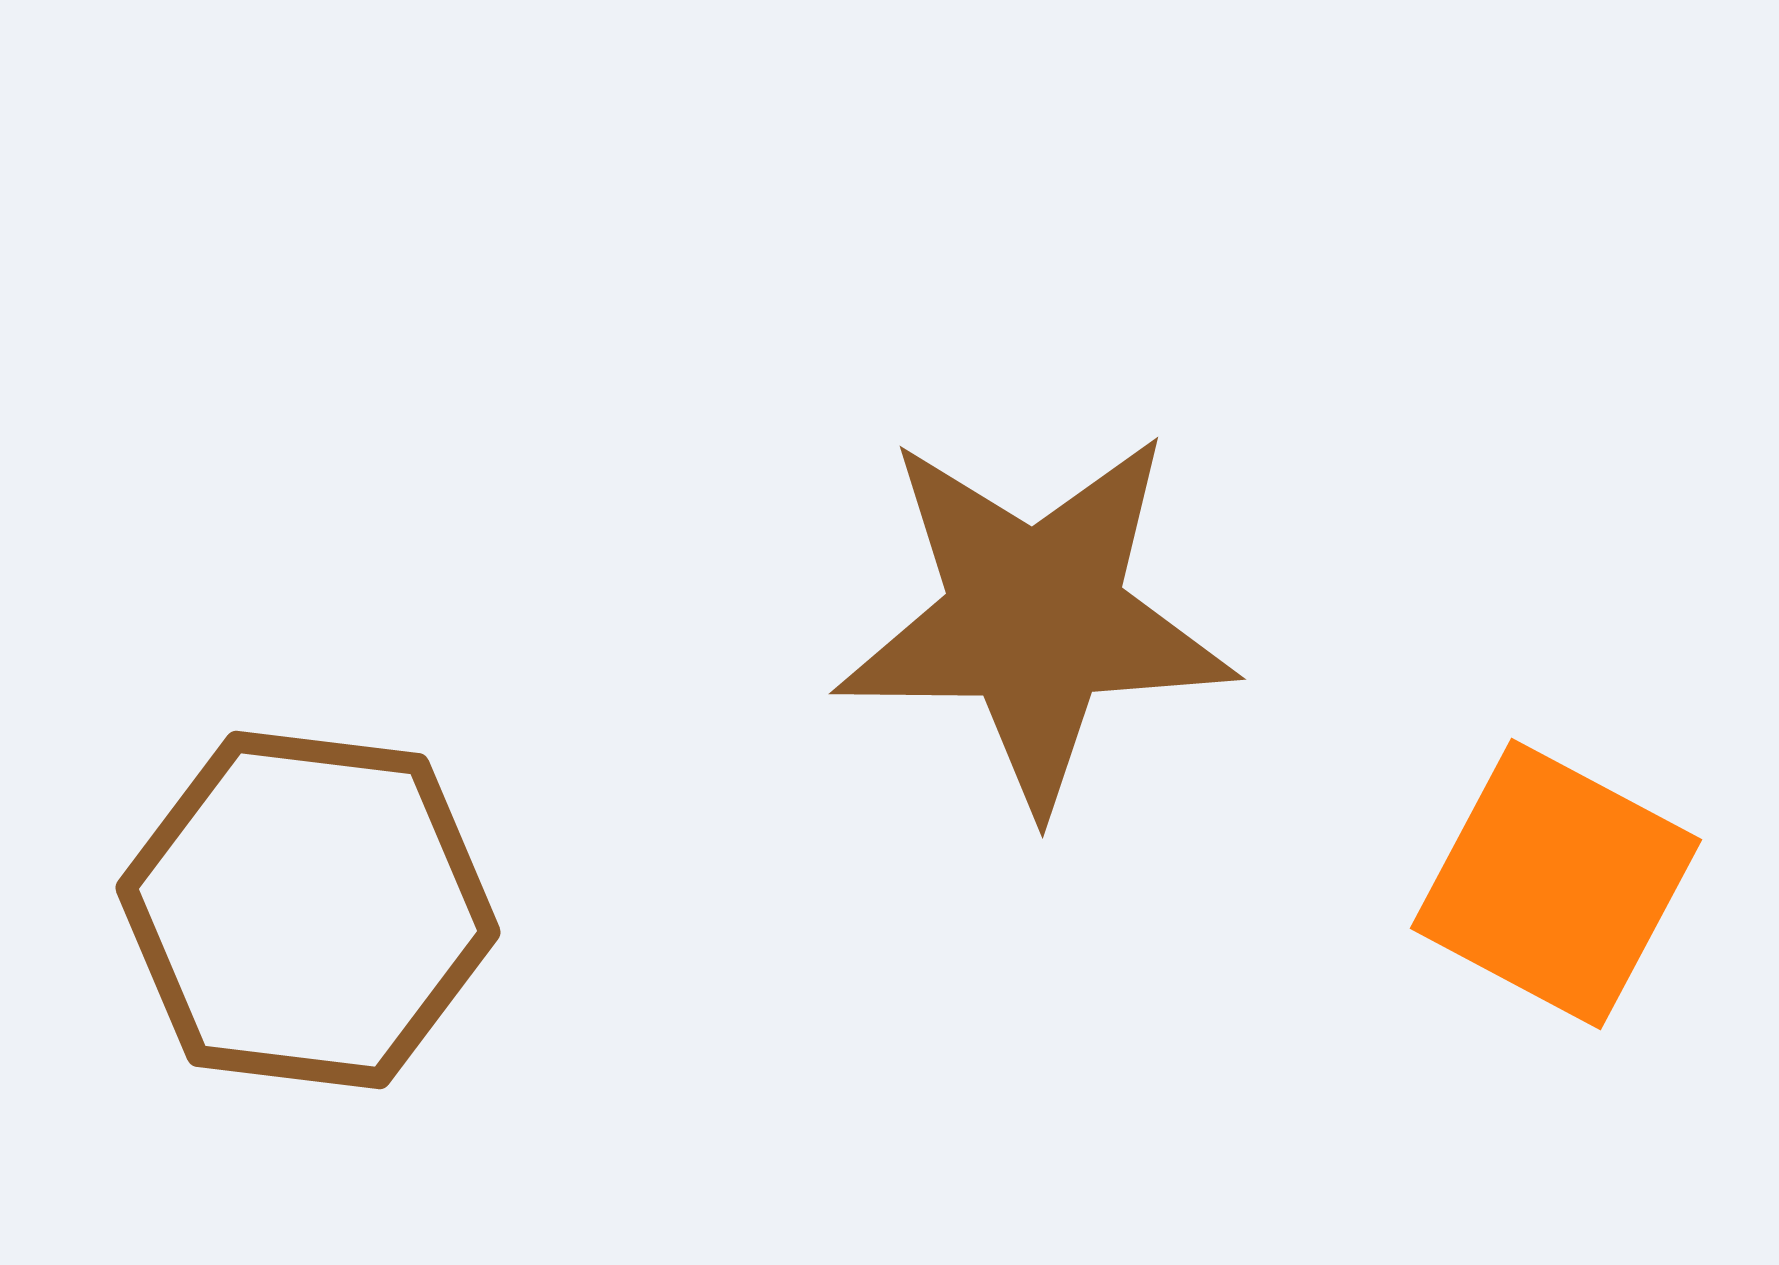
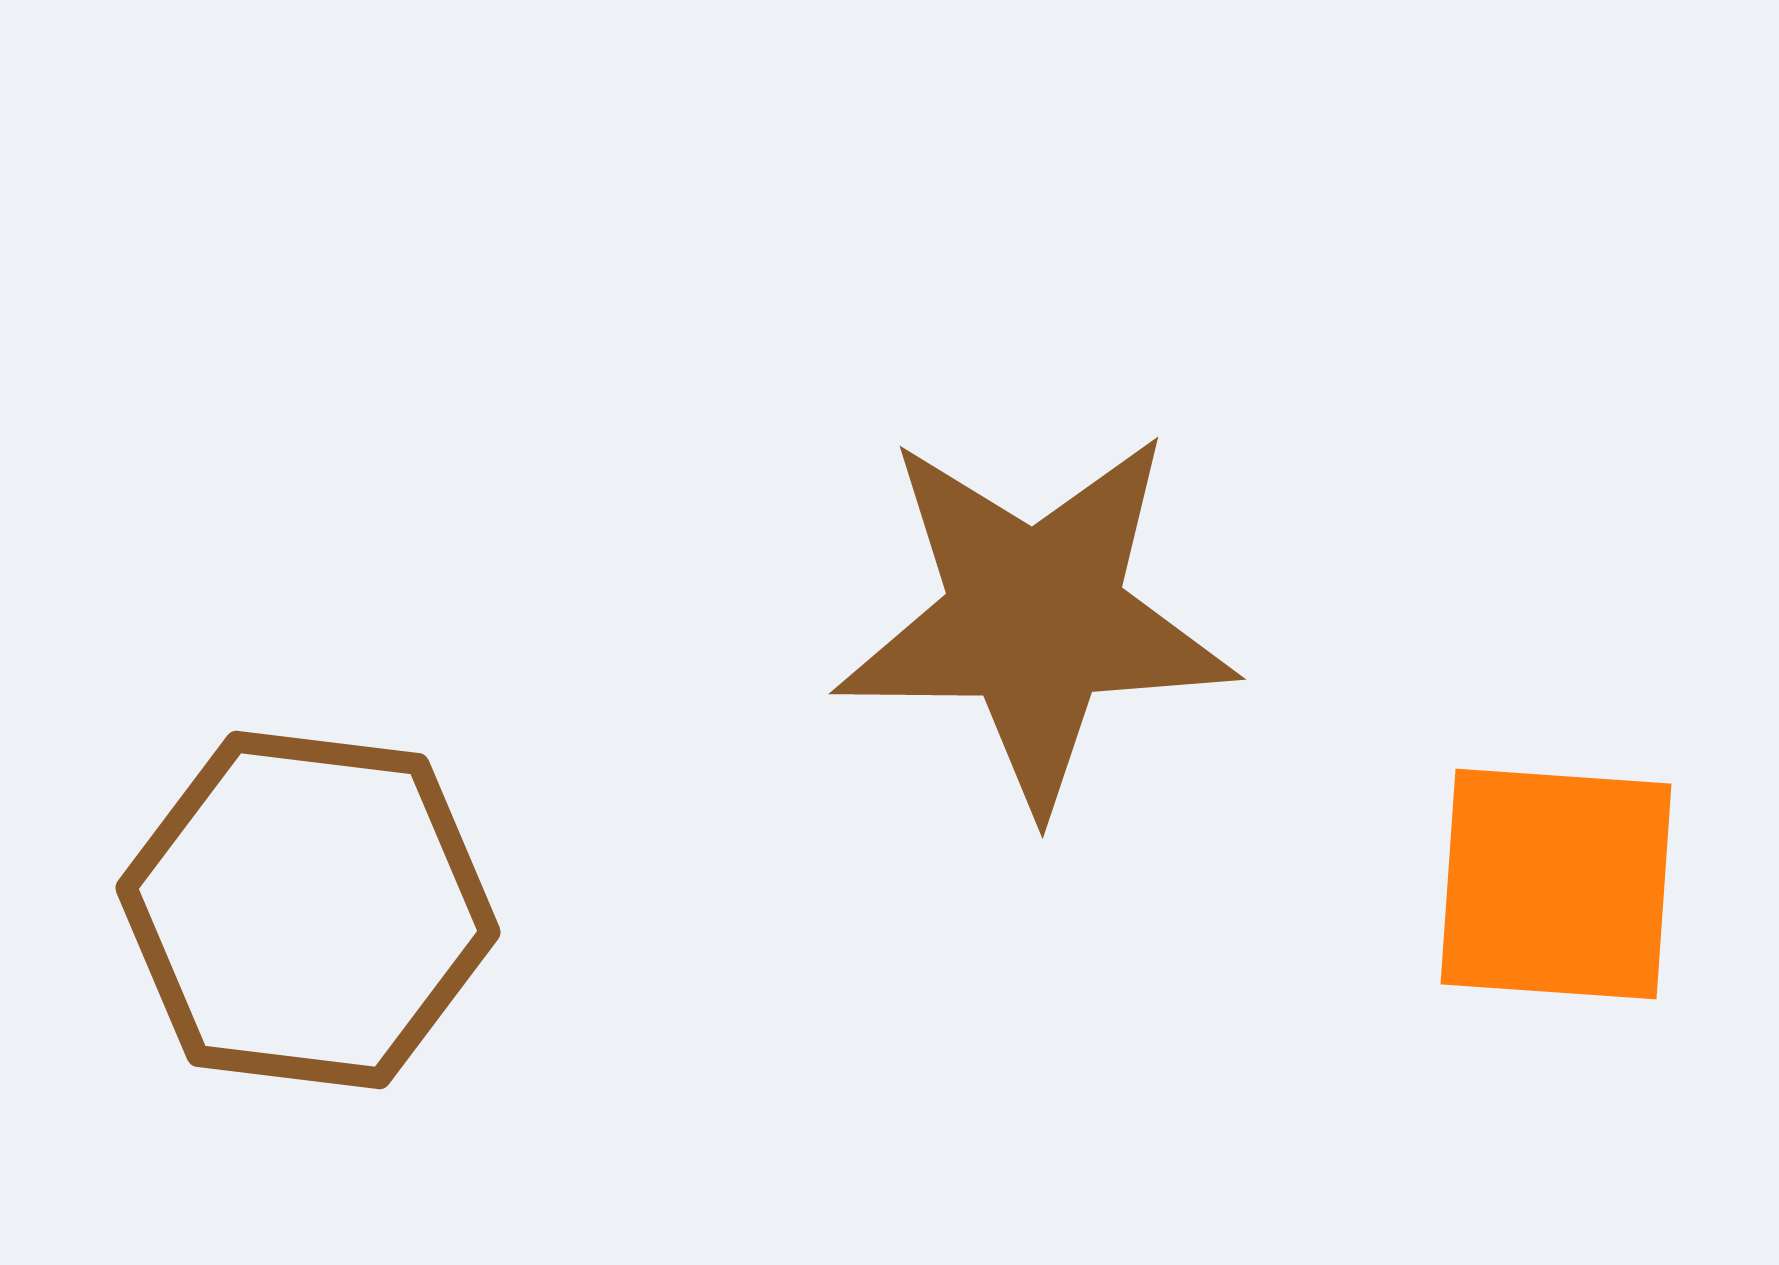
orange square: rotated 24 degrees counterclockwise
